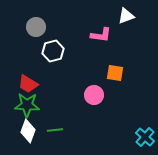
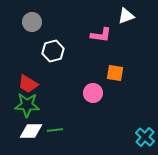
gray circle: moved 4 px left, 5 px up
pink circle: moved 1 px left, 2 px up
white diamond: moved 3 px right; rotated 70 degrees clockwise
